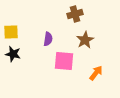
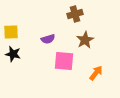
purple semicircle: rotated 64 degrees clockwise
